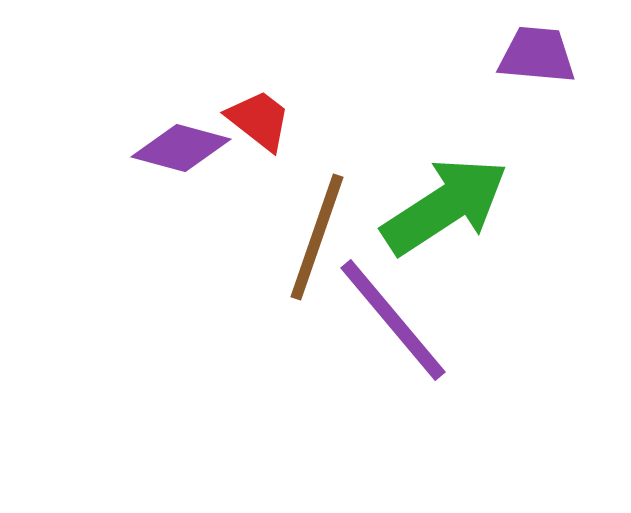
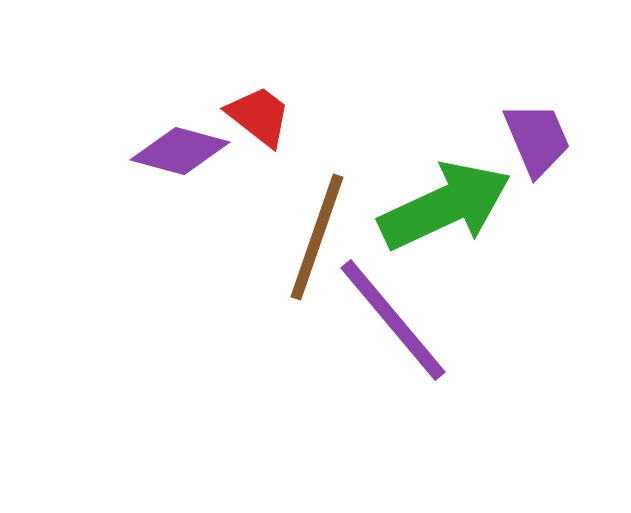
purple trapezoid: moved 84 px down; rotated 62 degrees clockwise
red trapezoid: moved 4 px up
purple diamond: moved 1 px left, 3 px down
green arrow: rotated 8 degrees clockwise
